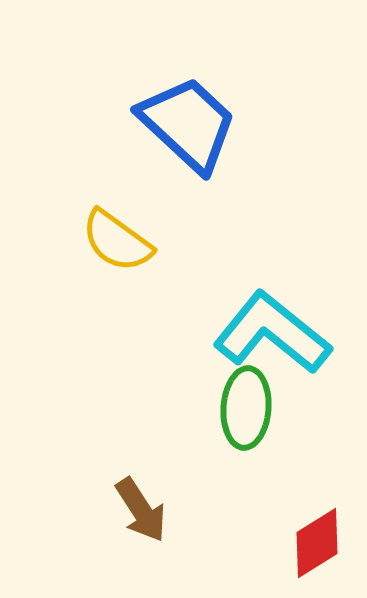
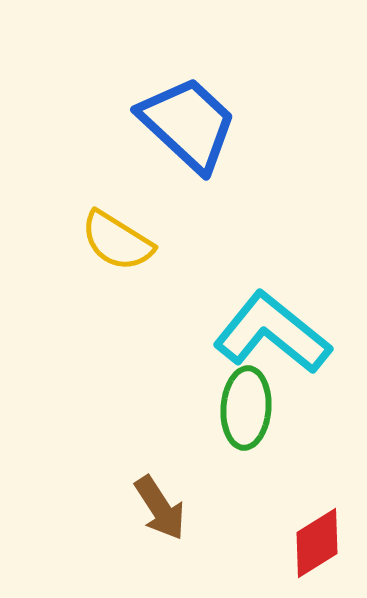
yellow semicircle: rotated 4 degrees counterclockwise
brown arrow: moved 19 px right, 2 px up
